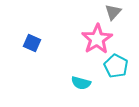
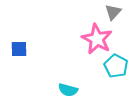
pink star: rotated 12 degrees counterclockwise
blue square: moved 13 px left, 6 px down; rotated 24 degrees counterclockwise
cyan semicircle: moved 13 px left, 7 px down
